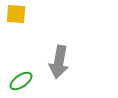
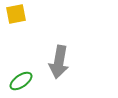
yellow square: rotated 15 degrees counterclockwise
